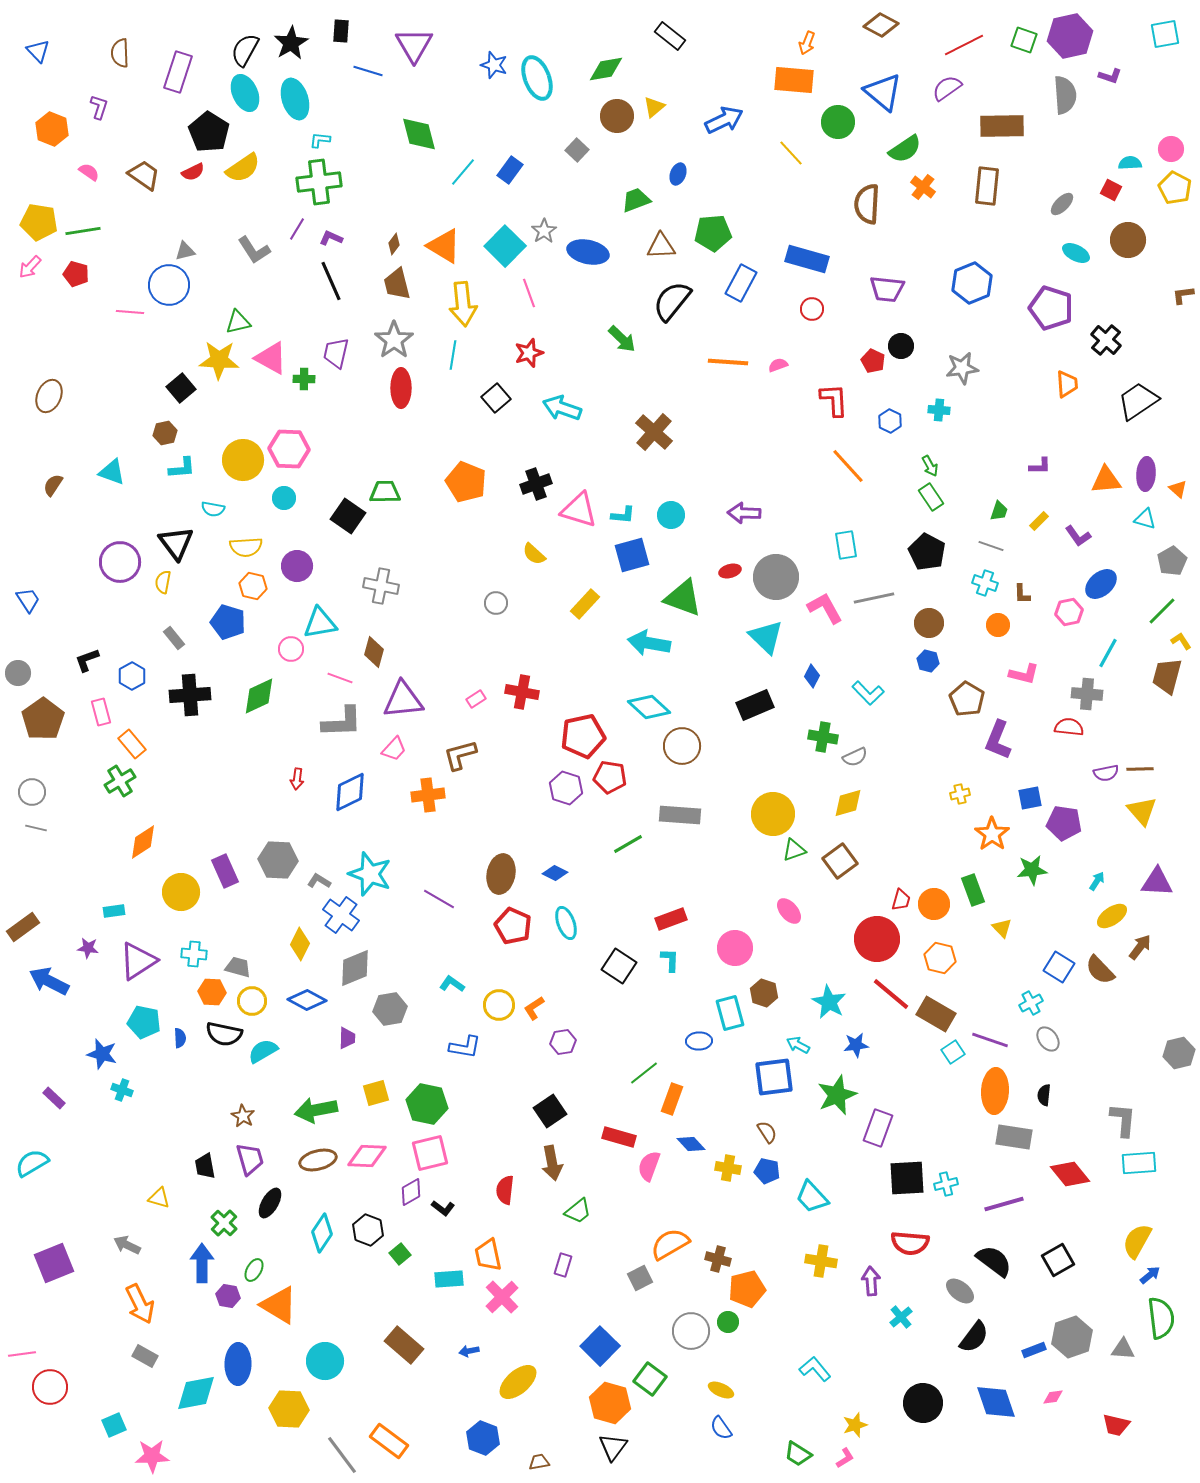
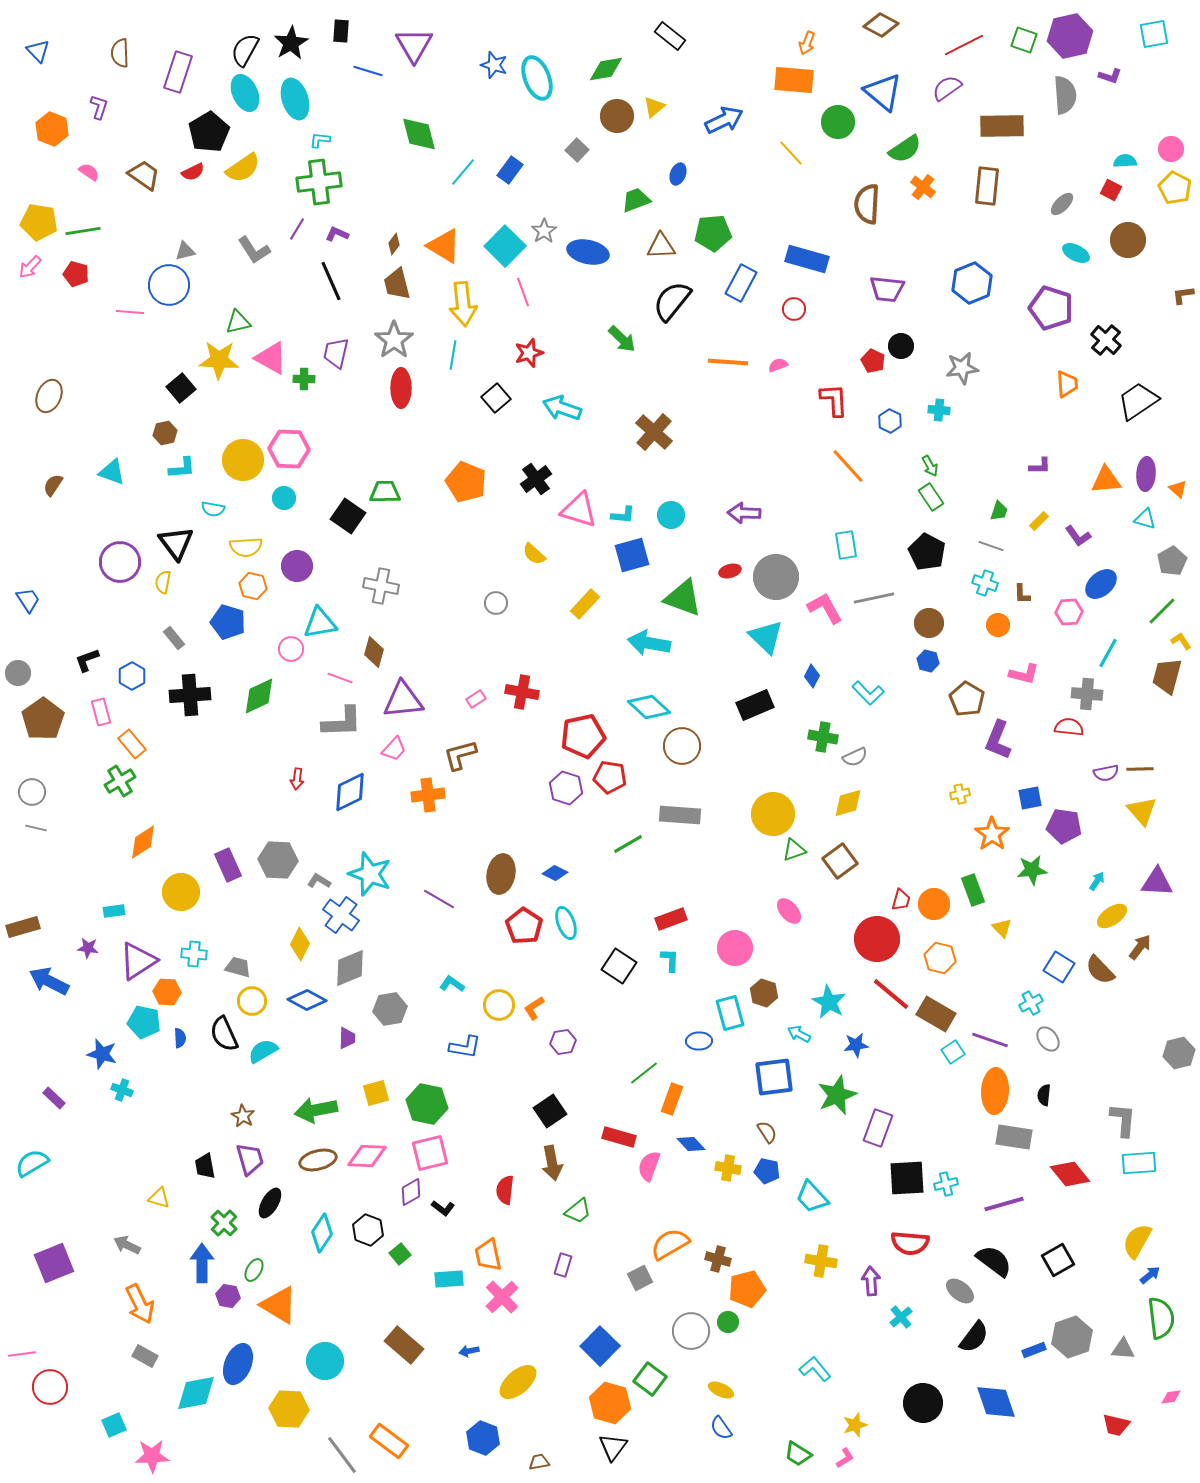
cyan square at (1165, 34): moved 11 px left
black pentagon at (209, 132): rotated 9 degrees clockwise
cyan semicircle at (1130, 163): moved 5 px left, 2 px up
purple L-shape at (331, 238): moved 6 px right, 4 px up
pink line at (529, 293): moved 6 px left, 1 px up
red circle at (812, 309): moved 18 px left
black cross at (536, 484): moved 5 px up; rotated 16 degrees counterclockwise
pink hexagon at (1069, 612): rotated 8 degrees clockwise
purple pentagon at (1064, 823): moved 3 px down
purple rectangle at (225, 871): moved 3 px right, 6 px up
red pentagon at (513, 926): moved 11 px right; rotated 9 degrees clockwise
brown rectangle at (23, 927): rotated 20 degrees clockwise
gray diamond at (355, 968): moved 5 px left
orange hexagon at (212, 992): moved 45 px left
black semicircle at (224, 1034): rotated 54 degrees clockwise
cyan arrow at (798, 1045): moved 1 px right, 11 px up
blue ellipse at (238, 1364): rotated 21 degrees clockwise
pink diamond at (1053, 1397): moved 118 px right
